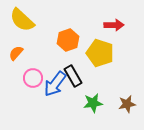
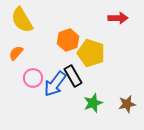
yellow semicircle: rotated 16 degrees clockwise
red arrow: moved 4 px right, 7 px up
yellow pentagon: moved 9 px left
green star: rotated 12 degrees counterclockwise
